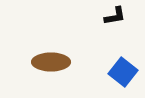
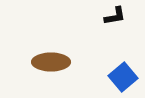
blue square: moved 5 px down; rotated 12 degrees clockwise
